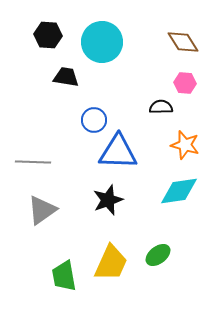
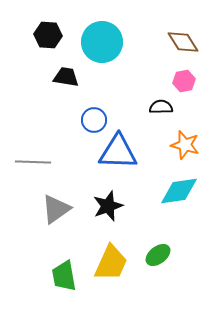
pink hexagon: moved 1 px left, 2 px up; rotated 15 degrees counterclockwise
black star: moved 6 px down
gray triangle: moved 14 px right, 1 px up
